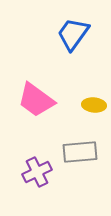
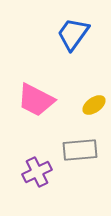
pink trapezoid: rotated 9 degrees counterclockwise
yellow ellipse: rotated 40 degrees counterclockwise
gray rectangle: moved 2 px up
